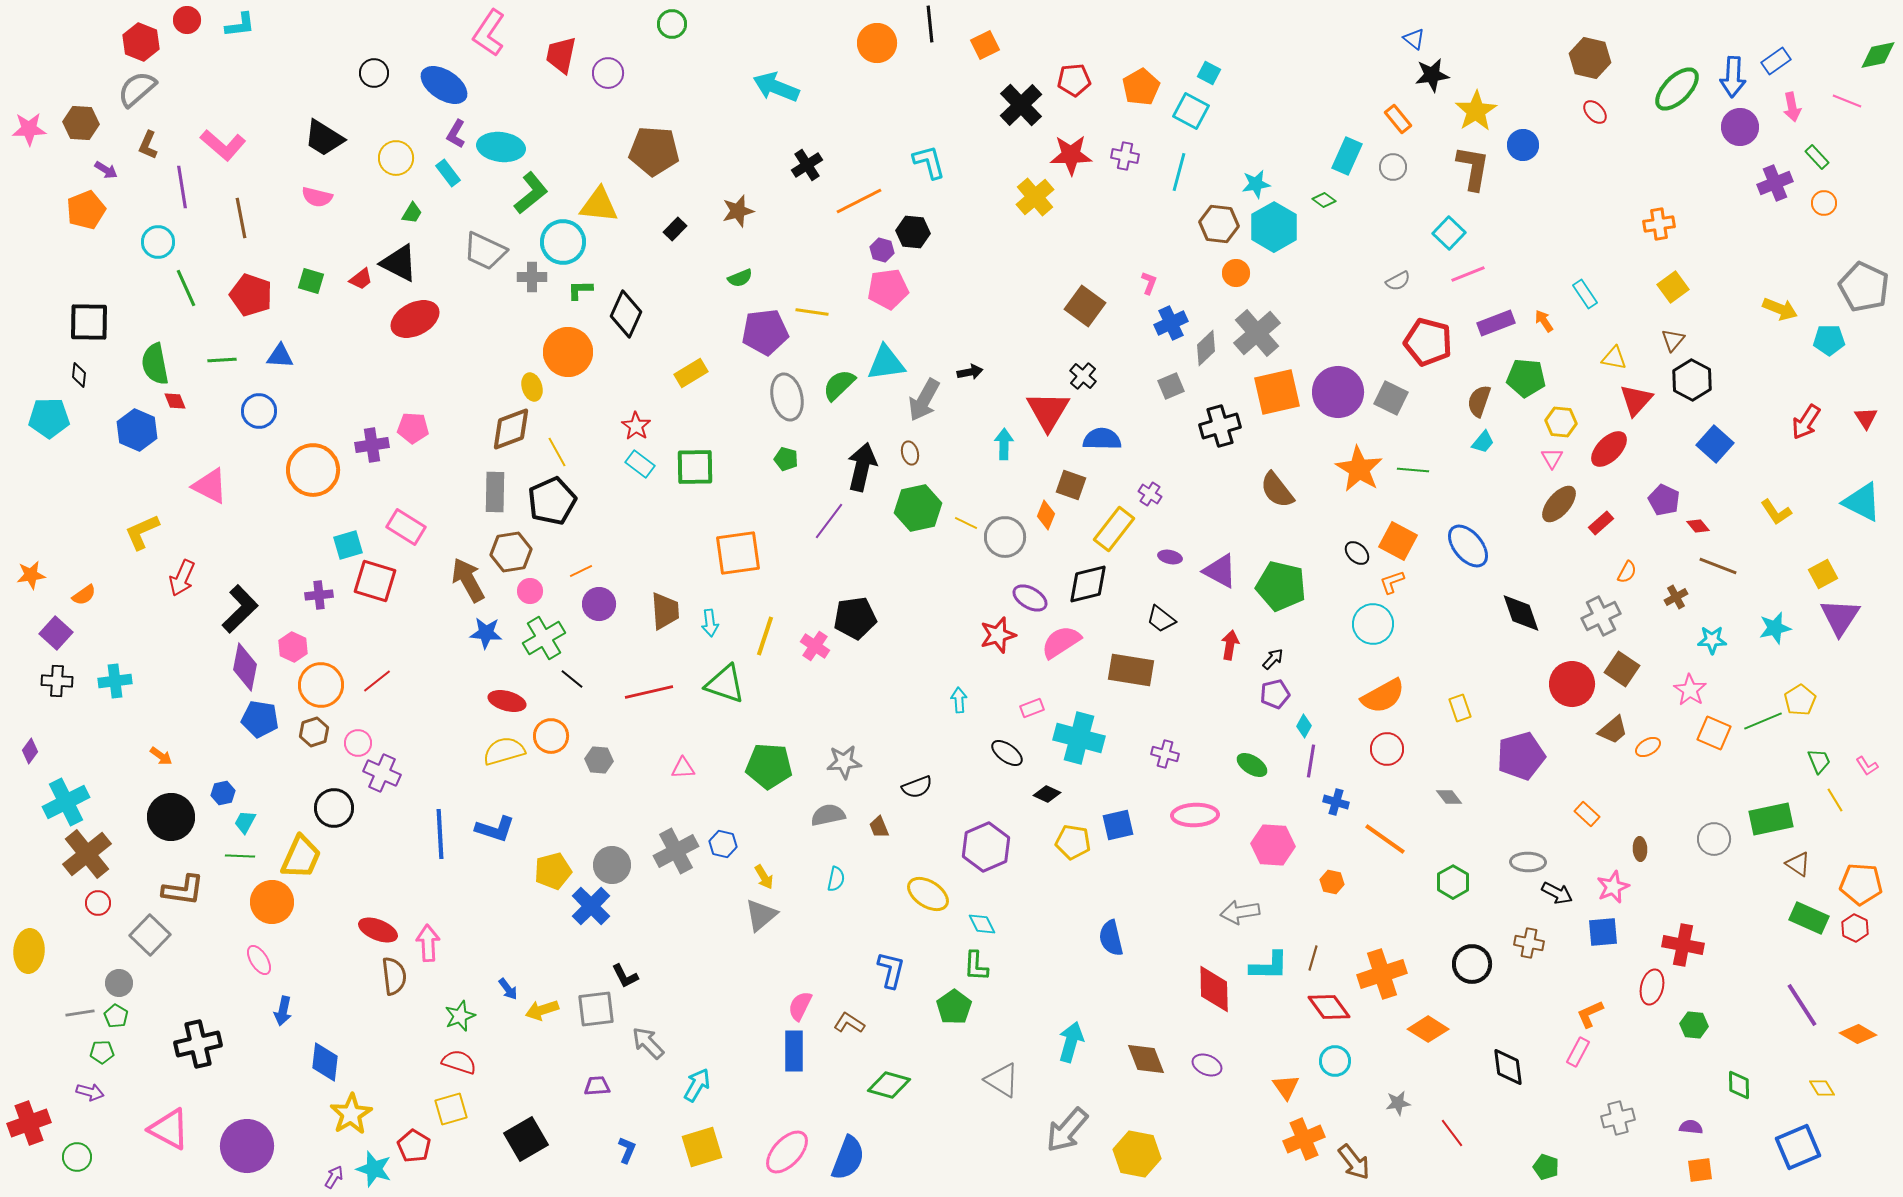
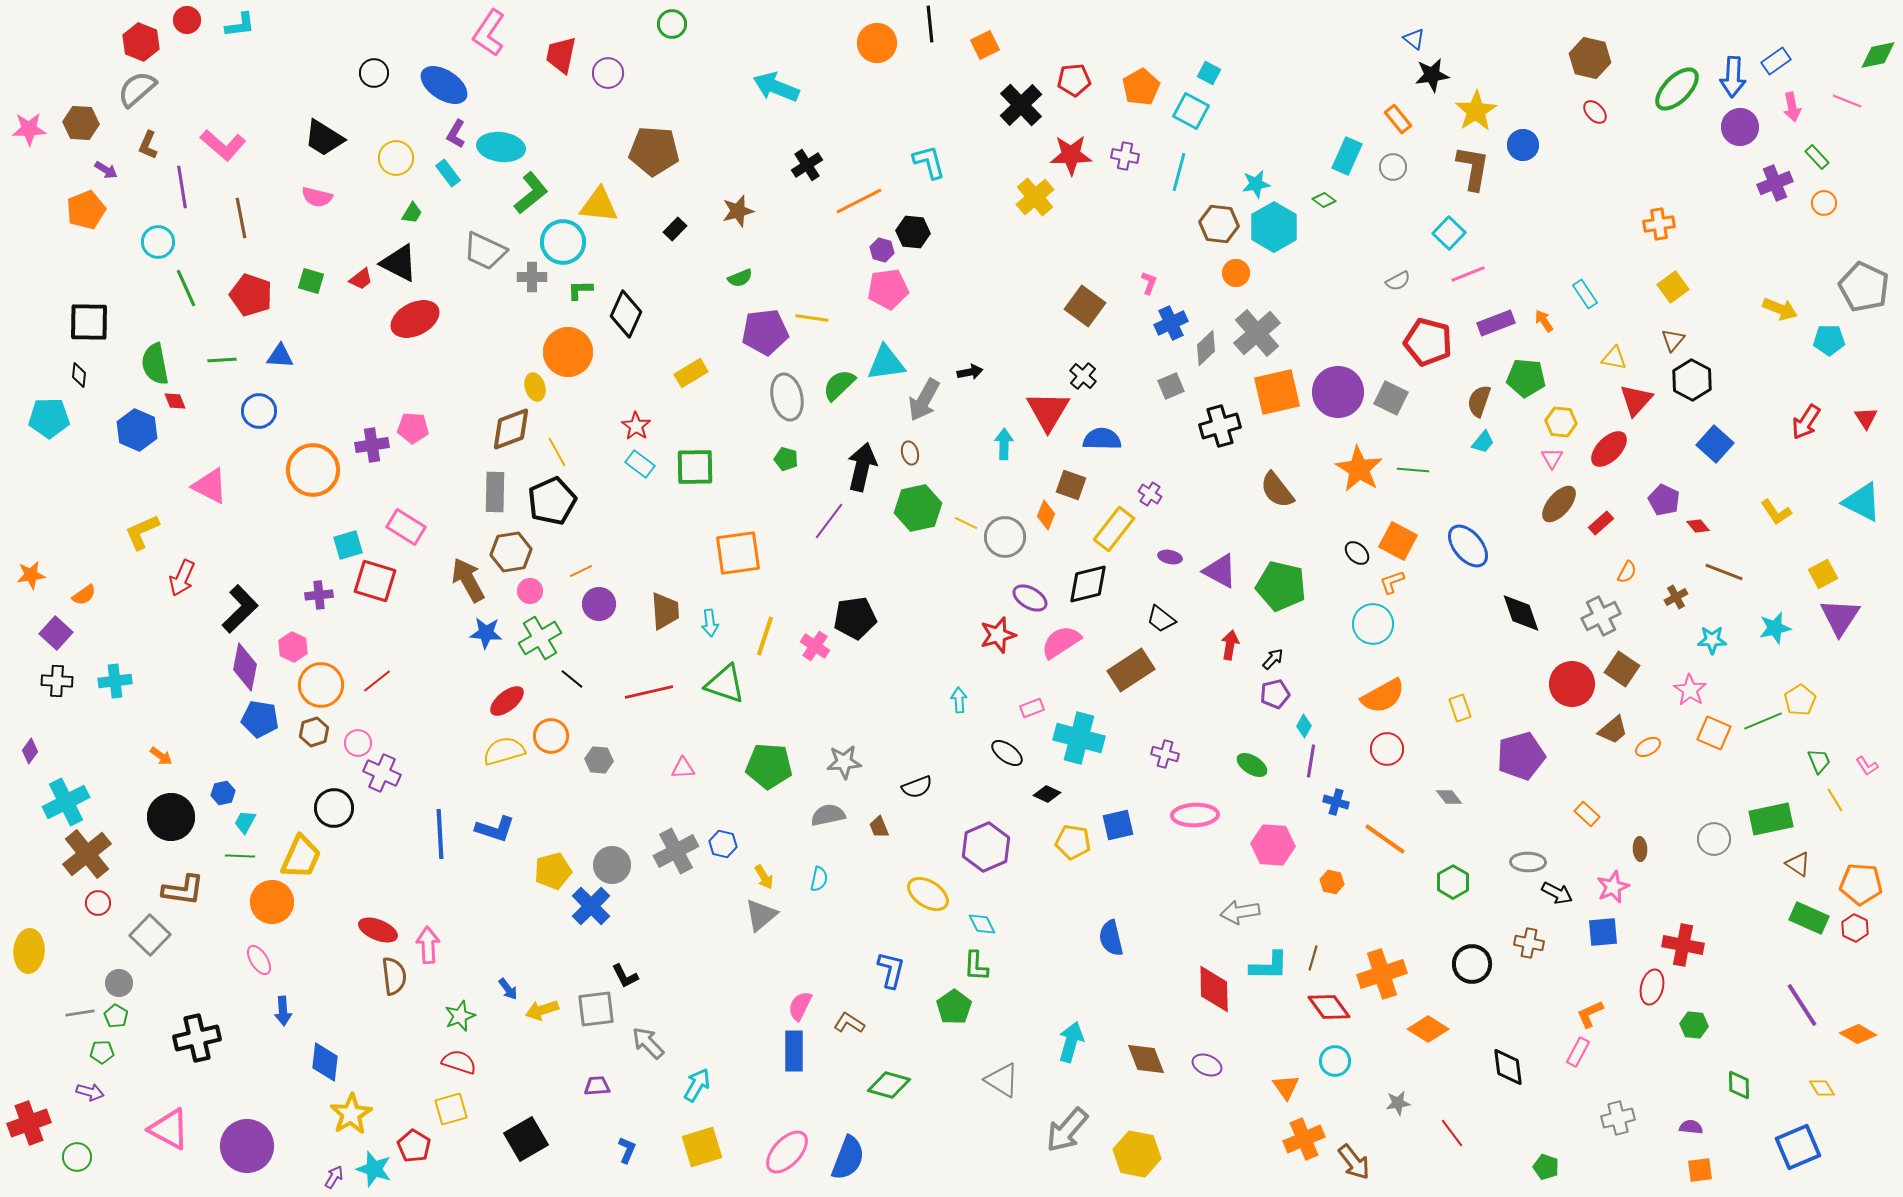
yellow line at (812, 312): moved 6 px down
yellow ellipse at (532, 387): moved 3 px right
brown line at (1718, 566): moved 6 px right, 6 px down
green cross at (544, 638): moved 4 px left
brown rectangle at (1131, 670): rotated 42 degrees counterclockwise
red ellipse at (507, 701): rotated 54 degrees counterclockwise
cyan semicircle at (836, 879): moved 17 px left
pink arrow at (428, 943): moved 2 px down
blue arrow at (283, 1011): rotated 16 degrees counterclockwise
black cross at (198, 1044): moved 1 px left, 6 px up
